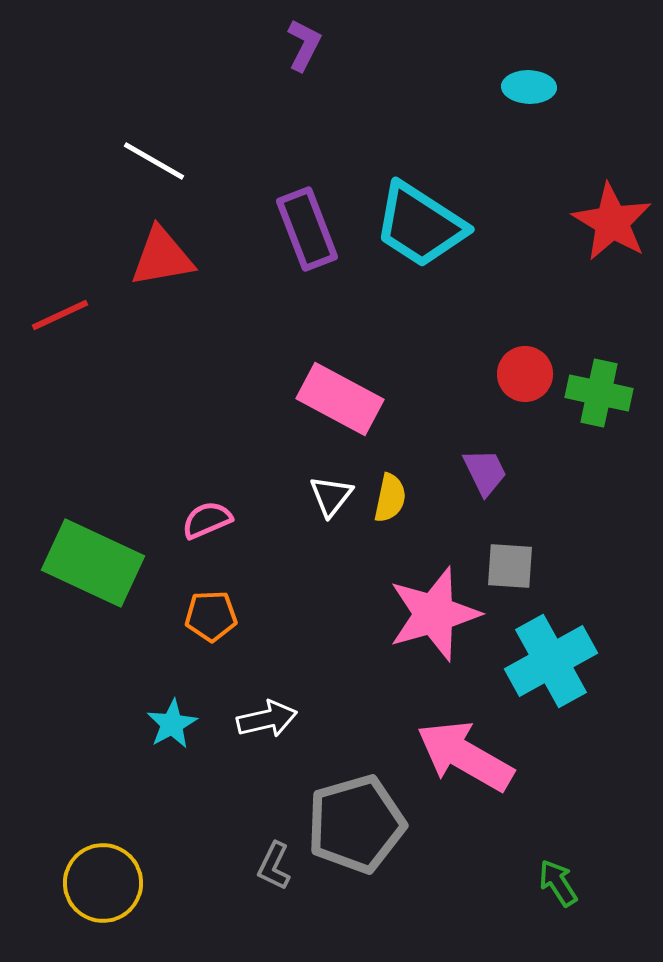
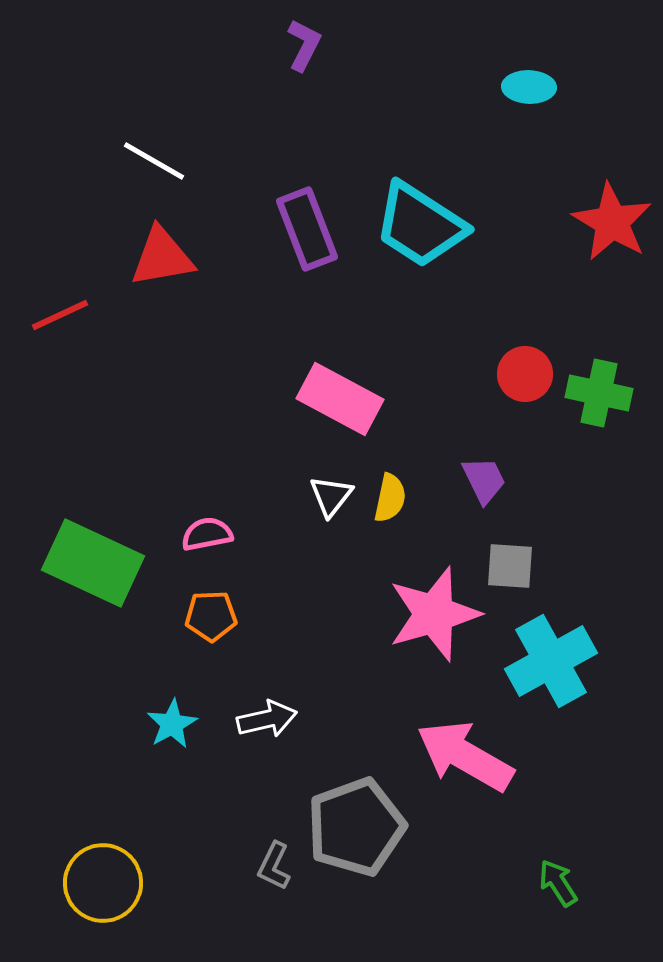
purple trapezoid: moved 1 px left, 8 px down
pink semicircle: moved 14 px down; rotated 12 degrees clockwise
gray pentagon: moved 3 px down; rotated 4 degrees counterclockwise
